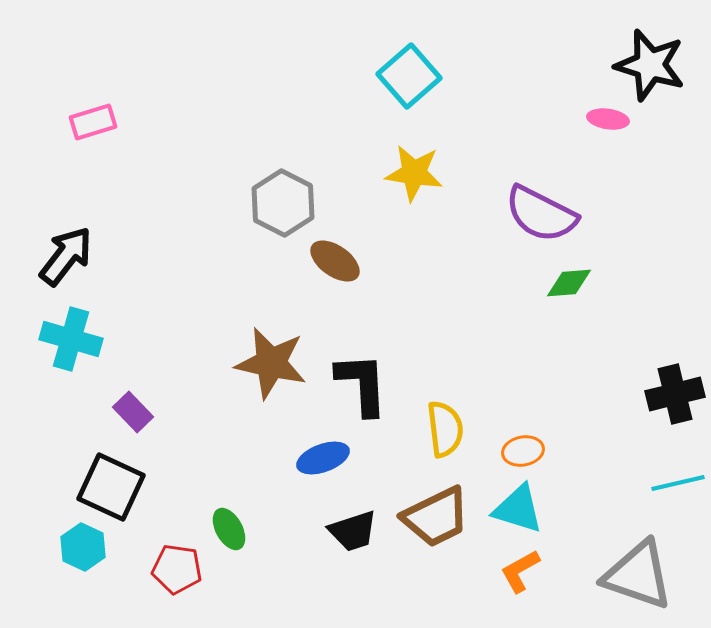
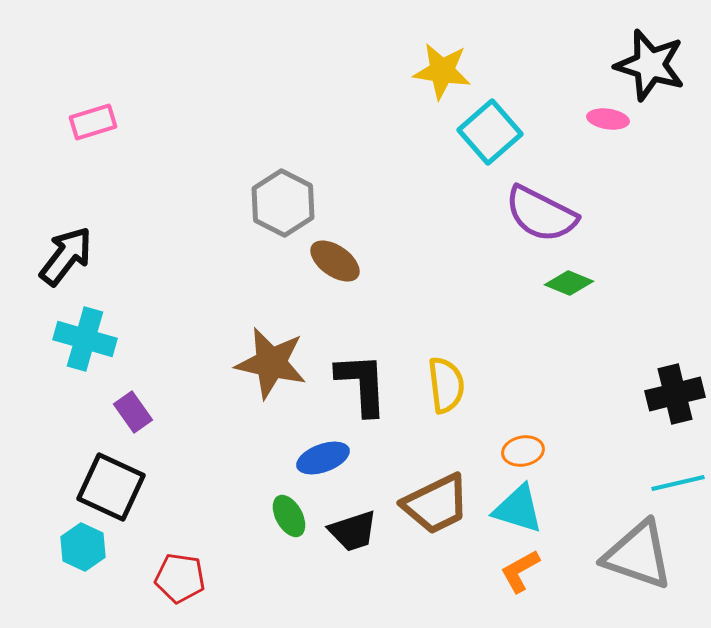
cyan square: moved 81 px right, 56 px down
yellow star: moved 28 px right, 102 px up
green diamond: rotated 27 degrees clockwise
cyan cross: moved 14 px right
purple rectangle: rotated 9 degrees clockwise
yellow semicircle: moved 1 px right, 44 px up
brown trapezoid: moved 13 px up
green ellipse: moved 60 px right, 13 px up
red pentagon: moved 3 px right, 9 px down
gray triangle: moved 20 px up
